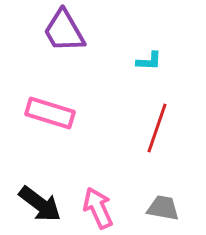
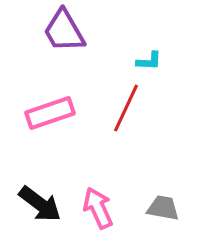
pink rectangle: rotated 36 degrees counterclockwise
red line: moved 31 px left, 20 px up; rotated 6 degrees clockwise
